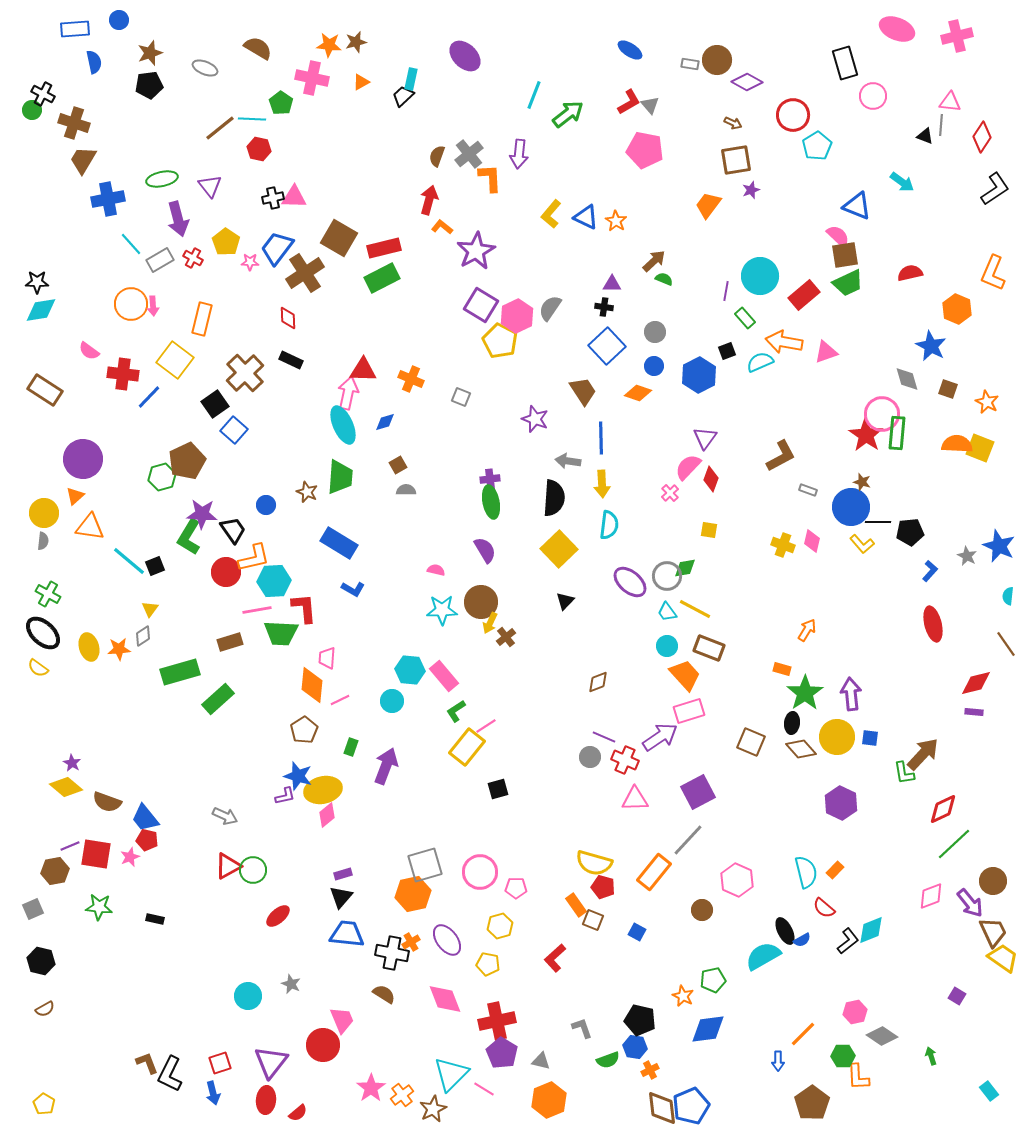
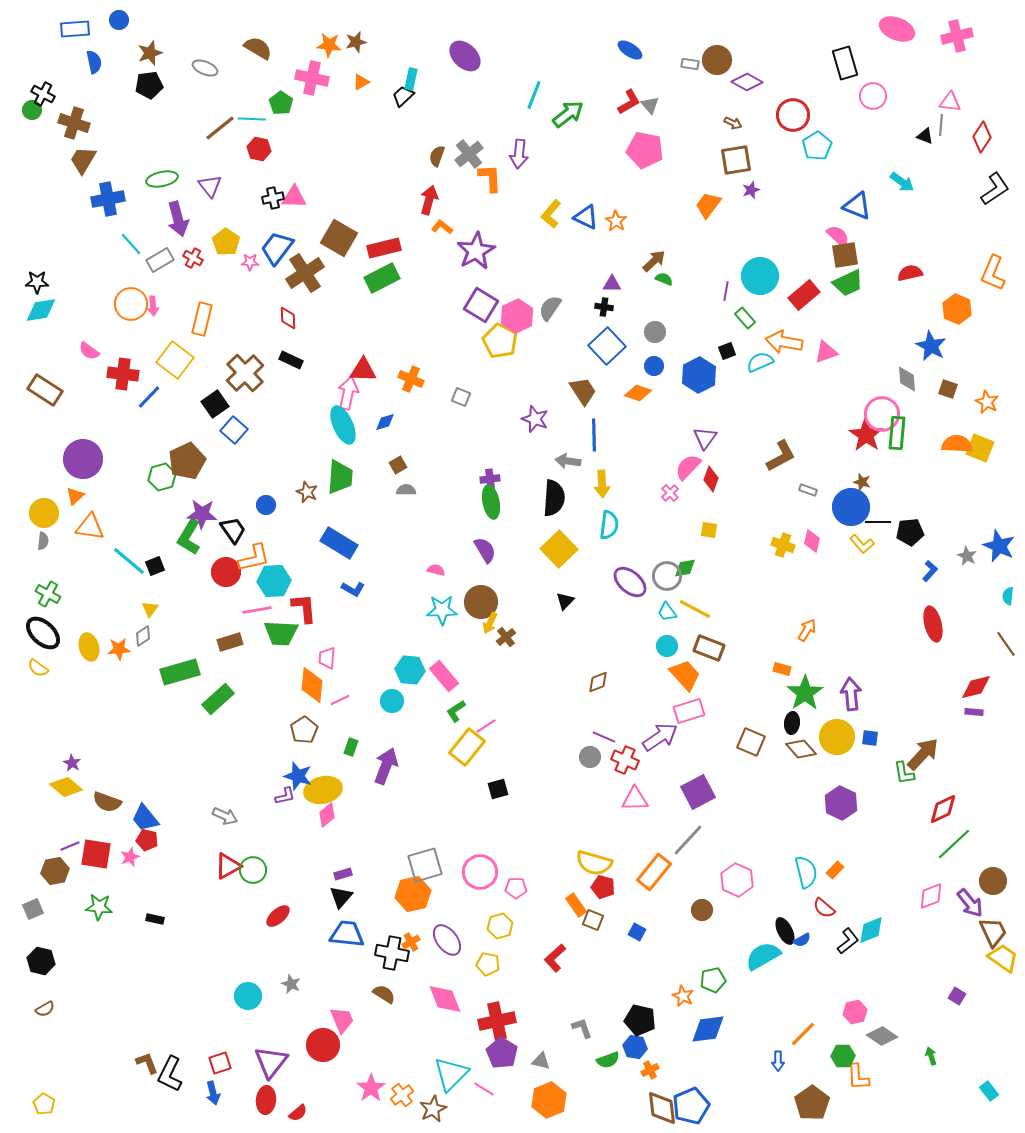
gray diamond at (907, 379): rotated 12 degrees clockwise
blue line at (601, 438): moved 7 px left, 3 px up
red diamond at (976, 683): moved 4 px down
